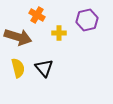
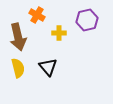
brown arrow: rotated 60 degrees clockwise
black triangle: moved 4 px right, 1 px up
